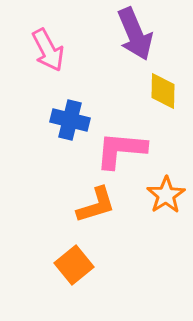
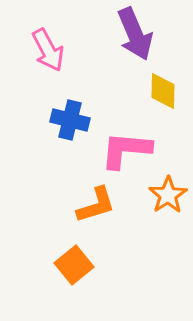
pink L-shape: moved 5 px right
orange star: moved 2 px right
